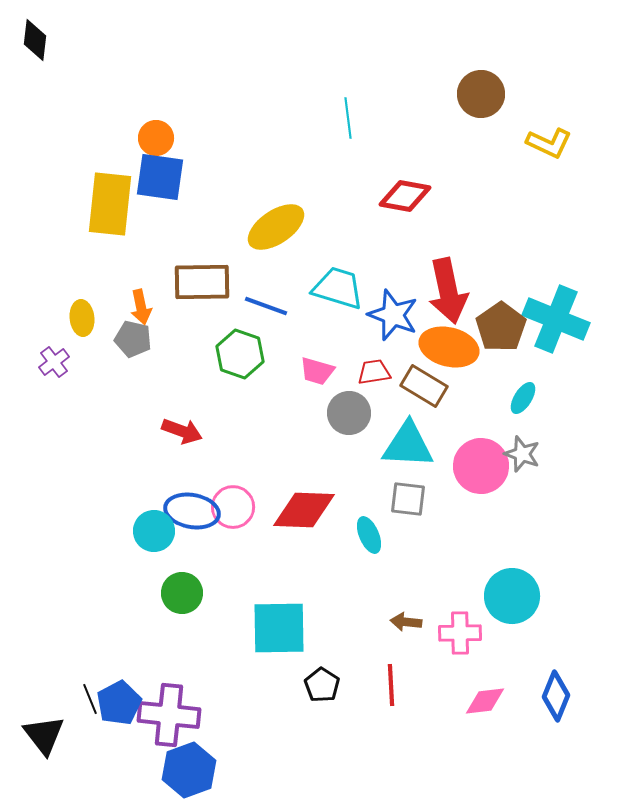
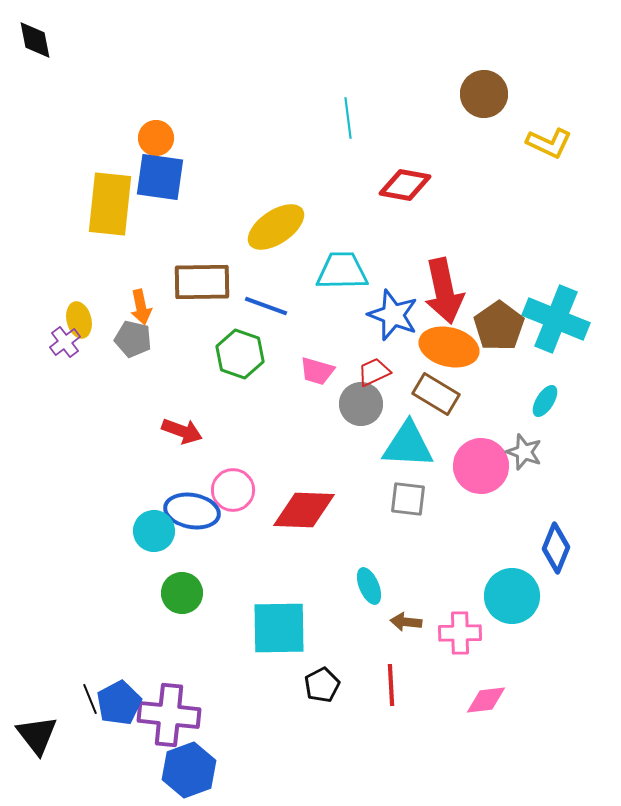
black diamond at (35, 40): rotated 18 degrees counterclockwise
brown circle at (481, 94): moved 3 px right
red diamond at (405, 196): moved 11 px up
cyan trapezoid at (338, 288): moved 4 px right, 17 px up; rotated 18 degrees counterclockwise
red arrow at (448, 291): moved 4 px left
yellow ellipse at (82, 318): moved 3 px left, 2 px down; rotated 8 degrees counterclockwise
brown pentagon at (501, 327): moved 2 px left, 1 px up
purple cross at (54, 362): moved 11 px right, 20 px up
red trapezoid at (374, 372): rotated 16 degrees counterclockwise
brown rectangle at (424, 386): moved 12 px right, 8 px down
cyan ellipse at (523, 398): moved 22 px right, 3 px down
gray circle at (349, 413): moved 12 px right, 9 px up
gray star at (522, 454): moved 2 px right, 2 px up
pink circle at (233, 507): moved 17 px up
cyan ellipse at (369, 535): moved 51 px down
black pentagon at (322, 685): rotated 12 degrees clockwise
blue diamond at (556, 696): moved 148 px up
pink diamond at (485, 701): moved 1 px right, 1 px up
black triangle at (44, 735): moved 7 px left
